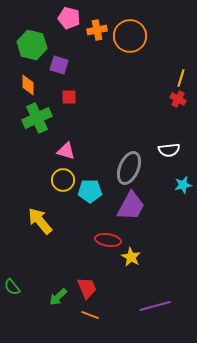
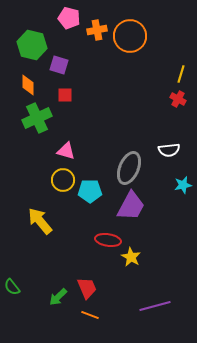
yellow line: moved 4 px up
red square: moved 4 px left, 2 px up
